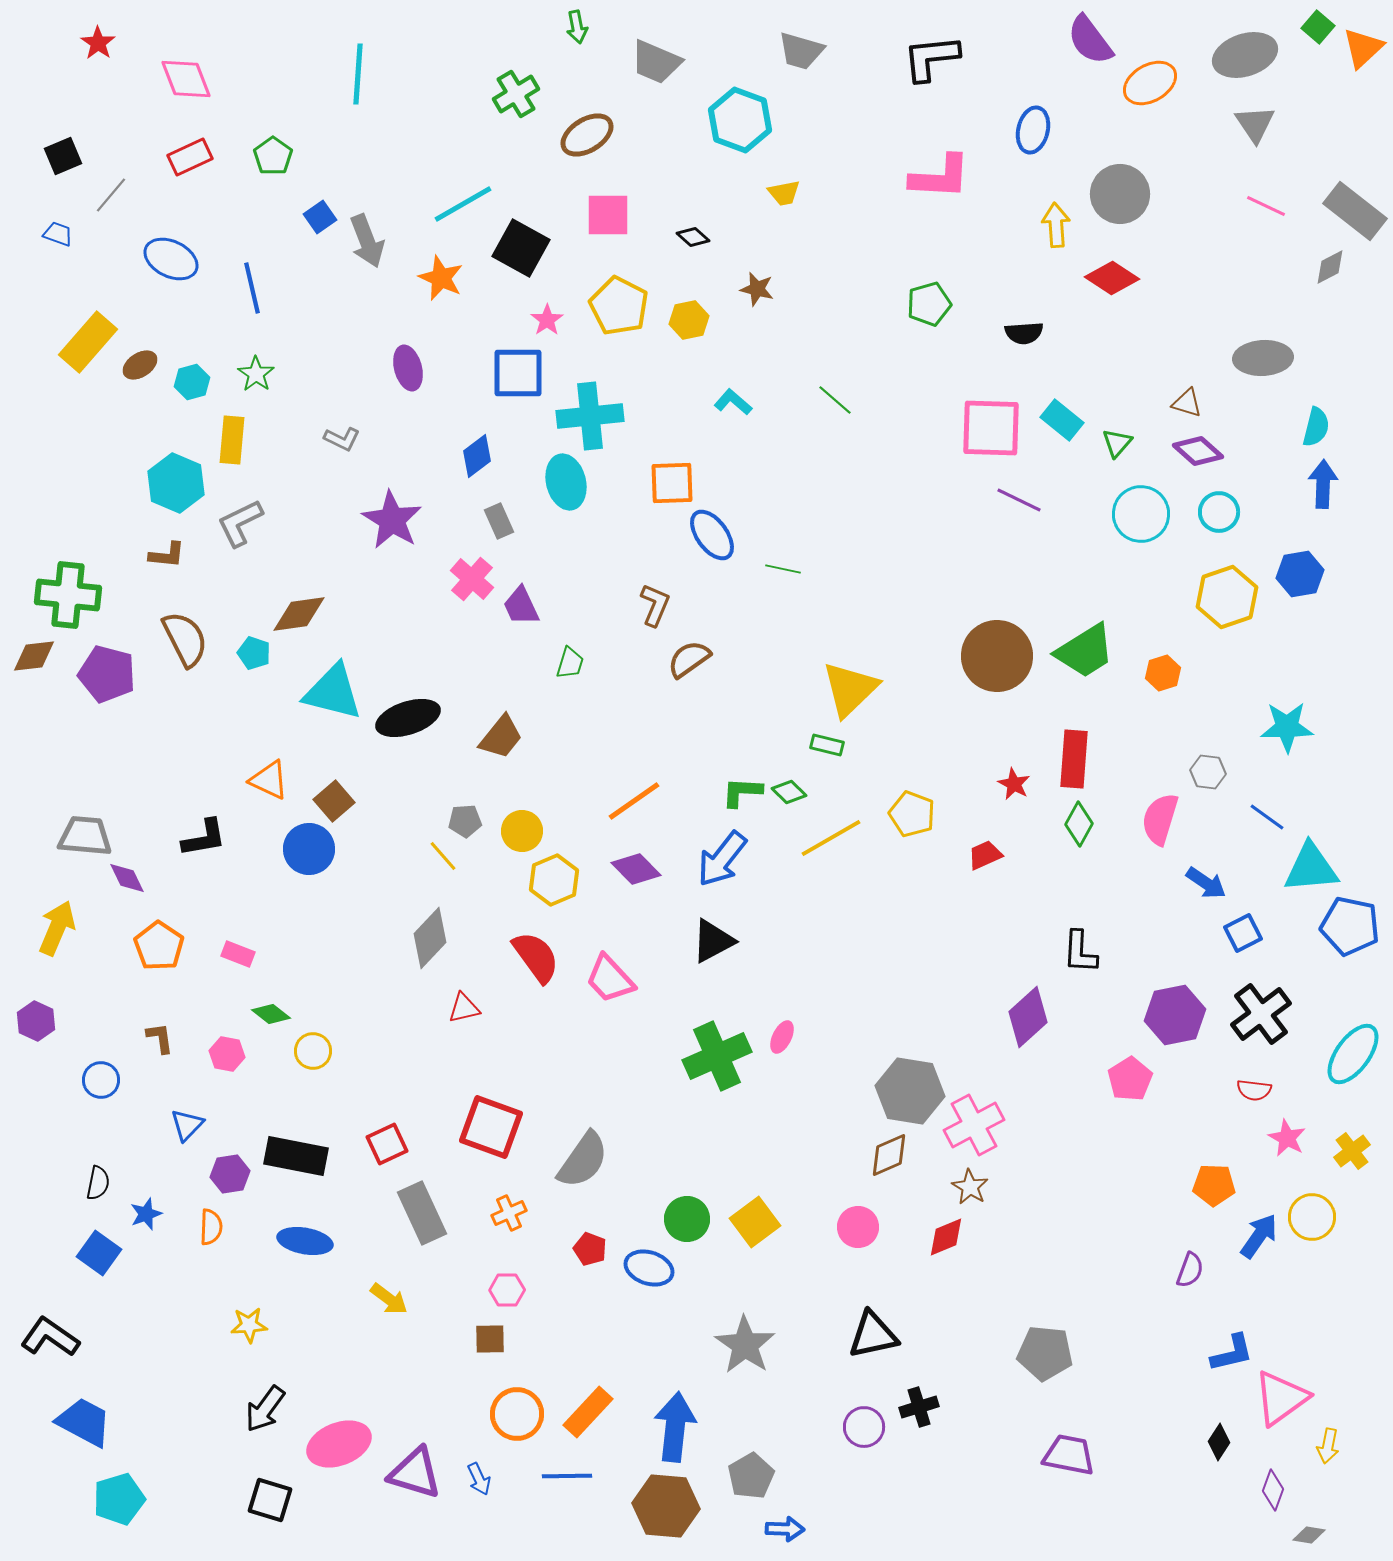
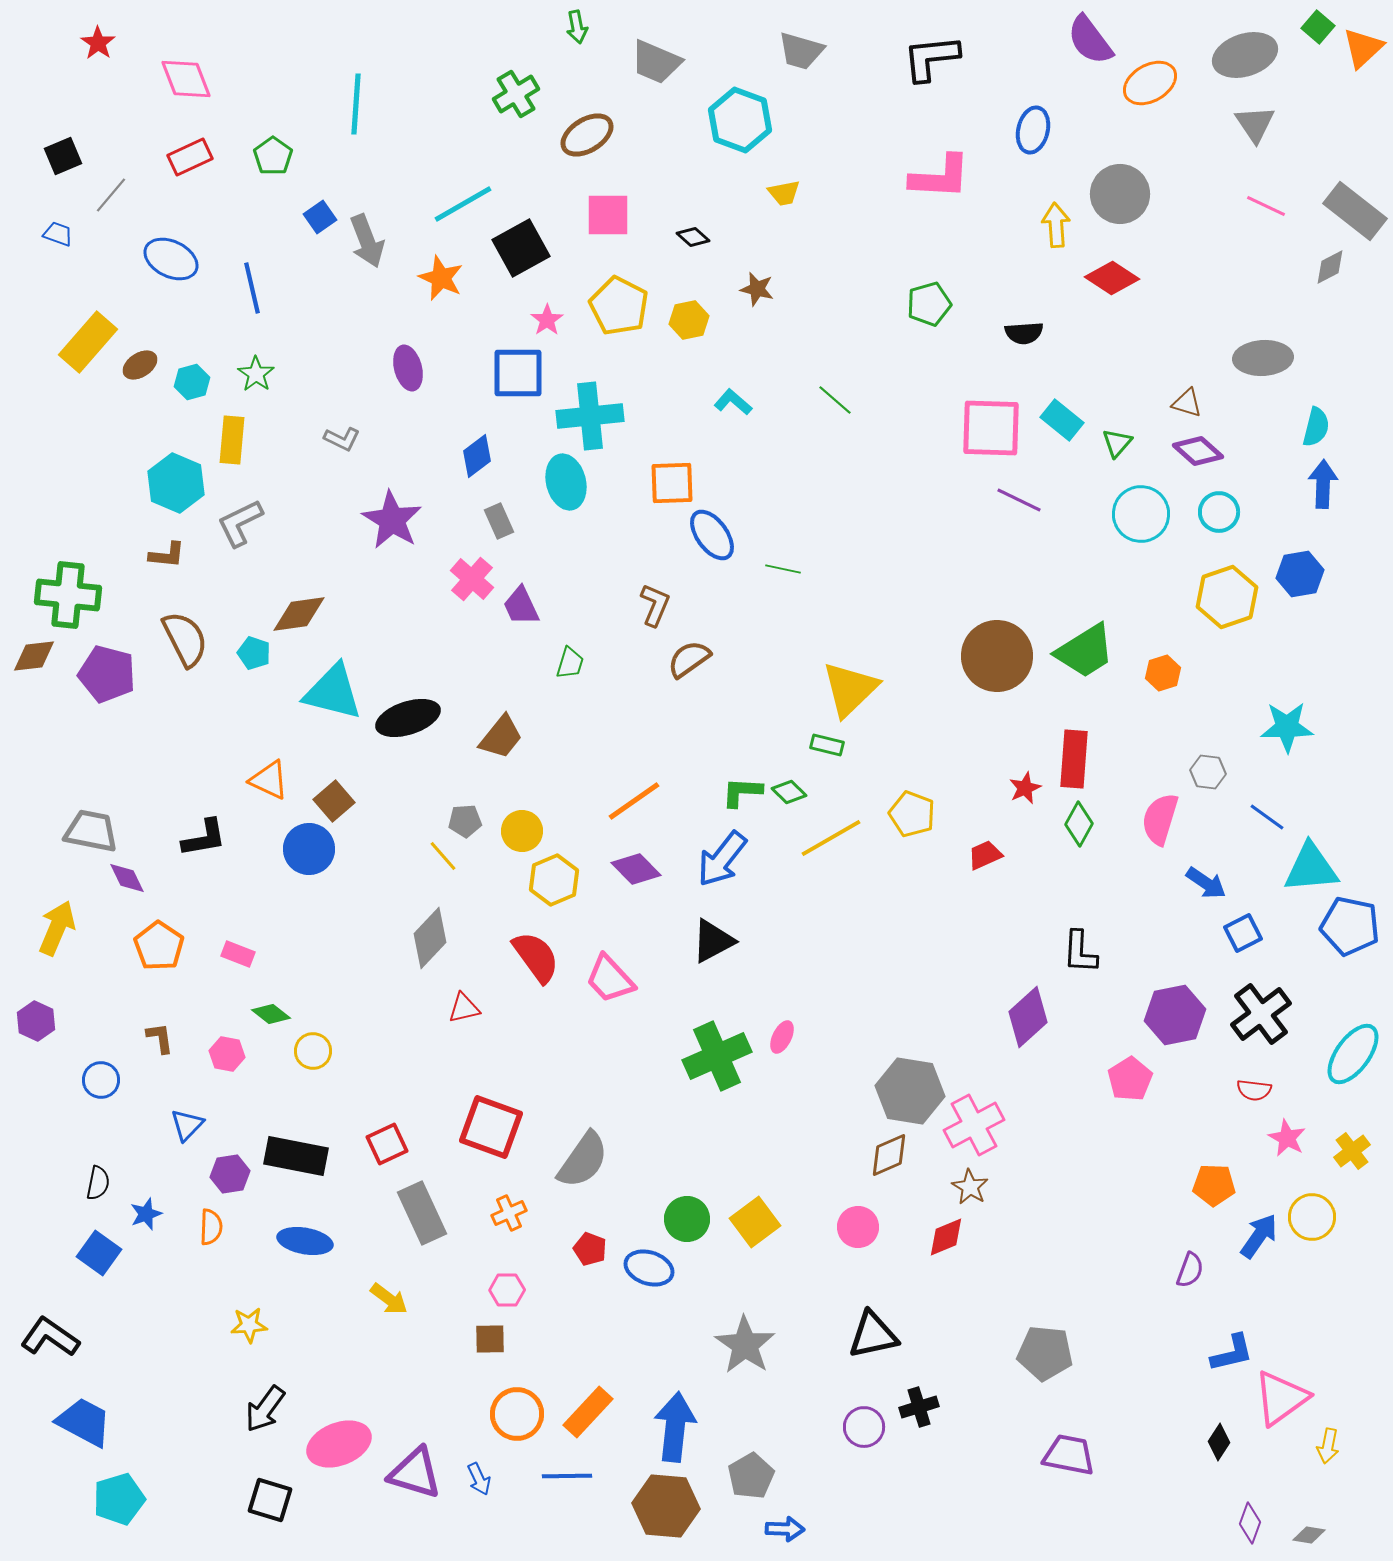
cyan line at (358, 74): moved 2 px left, 30 px down
black square at (521, 248): rotated 32 degrees clockwise
red star at (1014, 784): moved 11 px right, 4 px down; rotated 20 degrees clockwise
gray trapezoid at (85, 836): moved 6 px right, 5 px up; rotated 6 degrees clockwise
purple diamond at (1273, 1490): moved 23 px left, 33 px down
